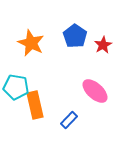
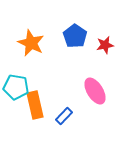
red star: moved 2 px right; rotated 18 degrees clockwise
pink ellipse: rotated 16 degrees clockwise
blue rectangle: moved 5 px left, 4 px up
